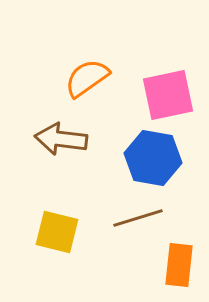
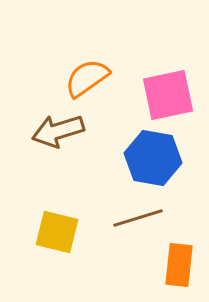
brown arrow: moved 3 px left, 8 px up; rotated 24 degrees counterclockwise
